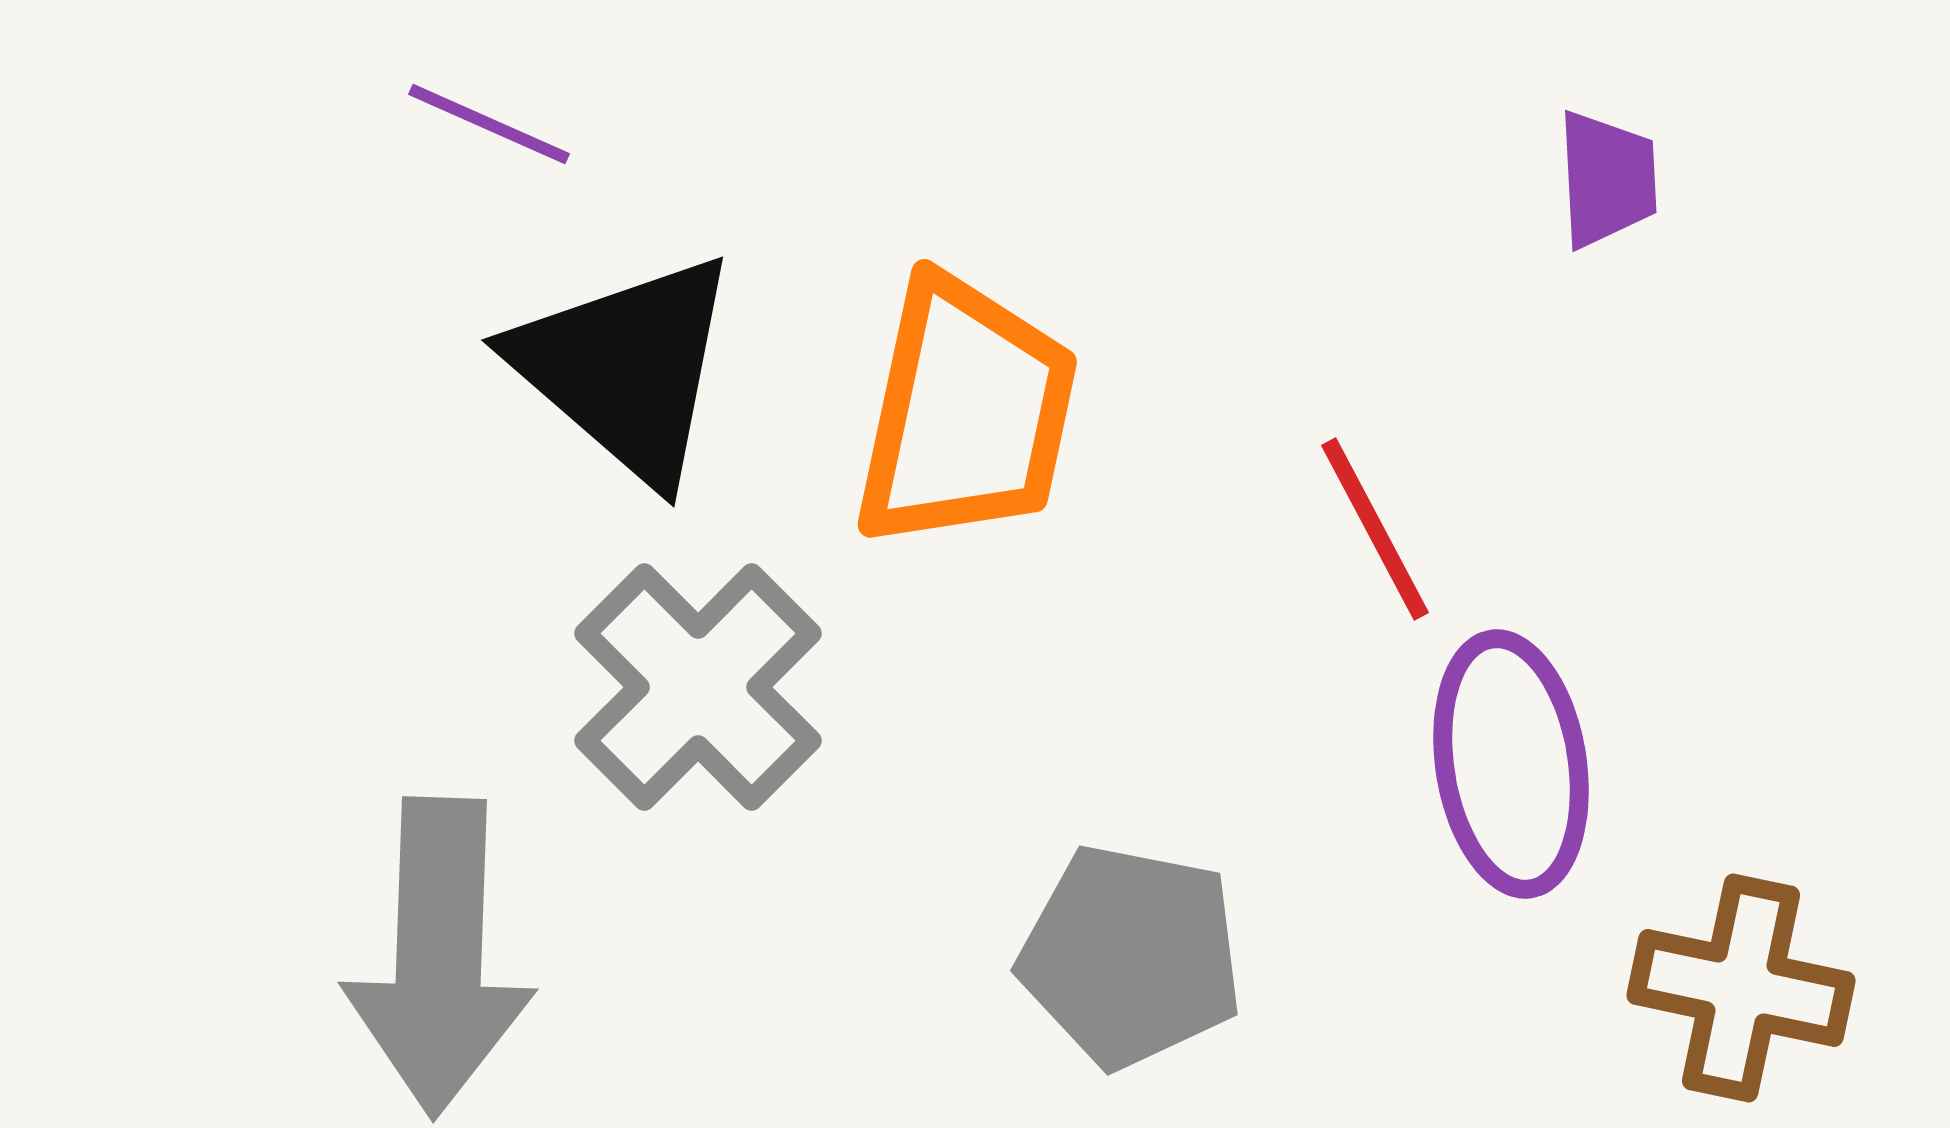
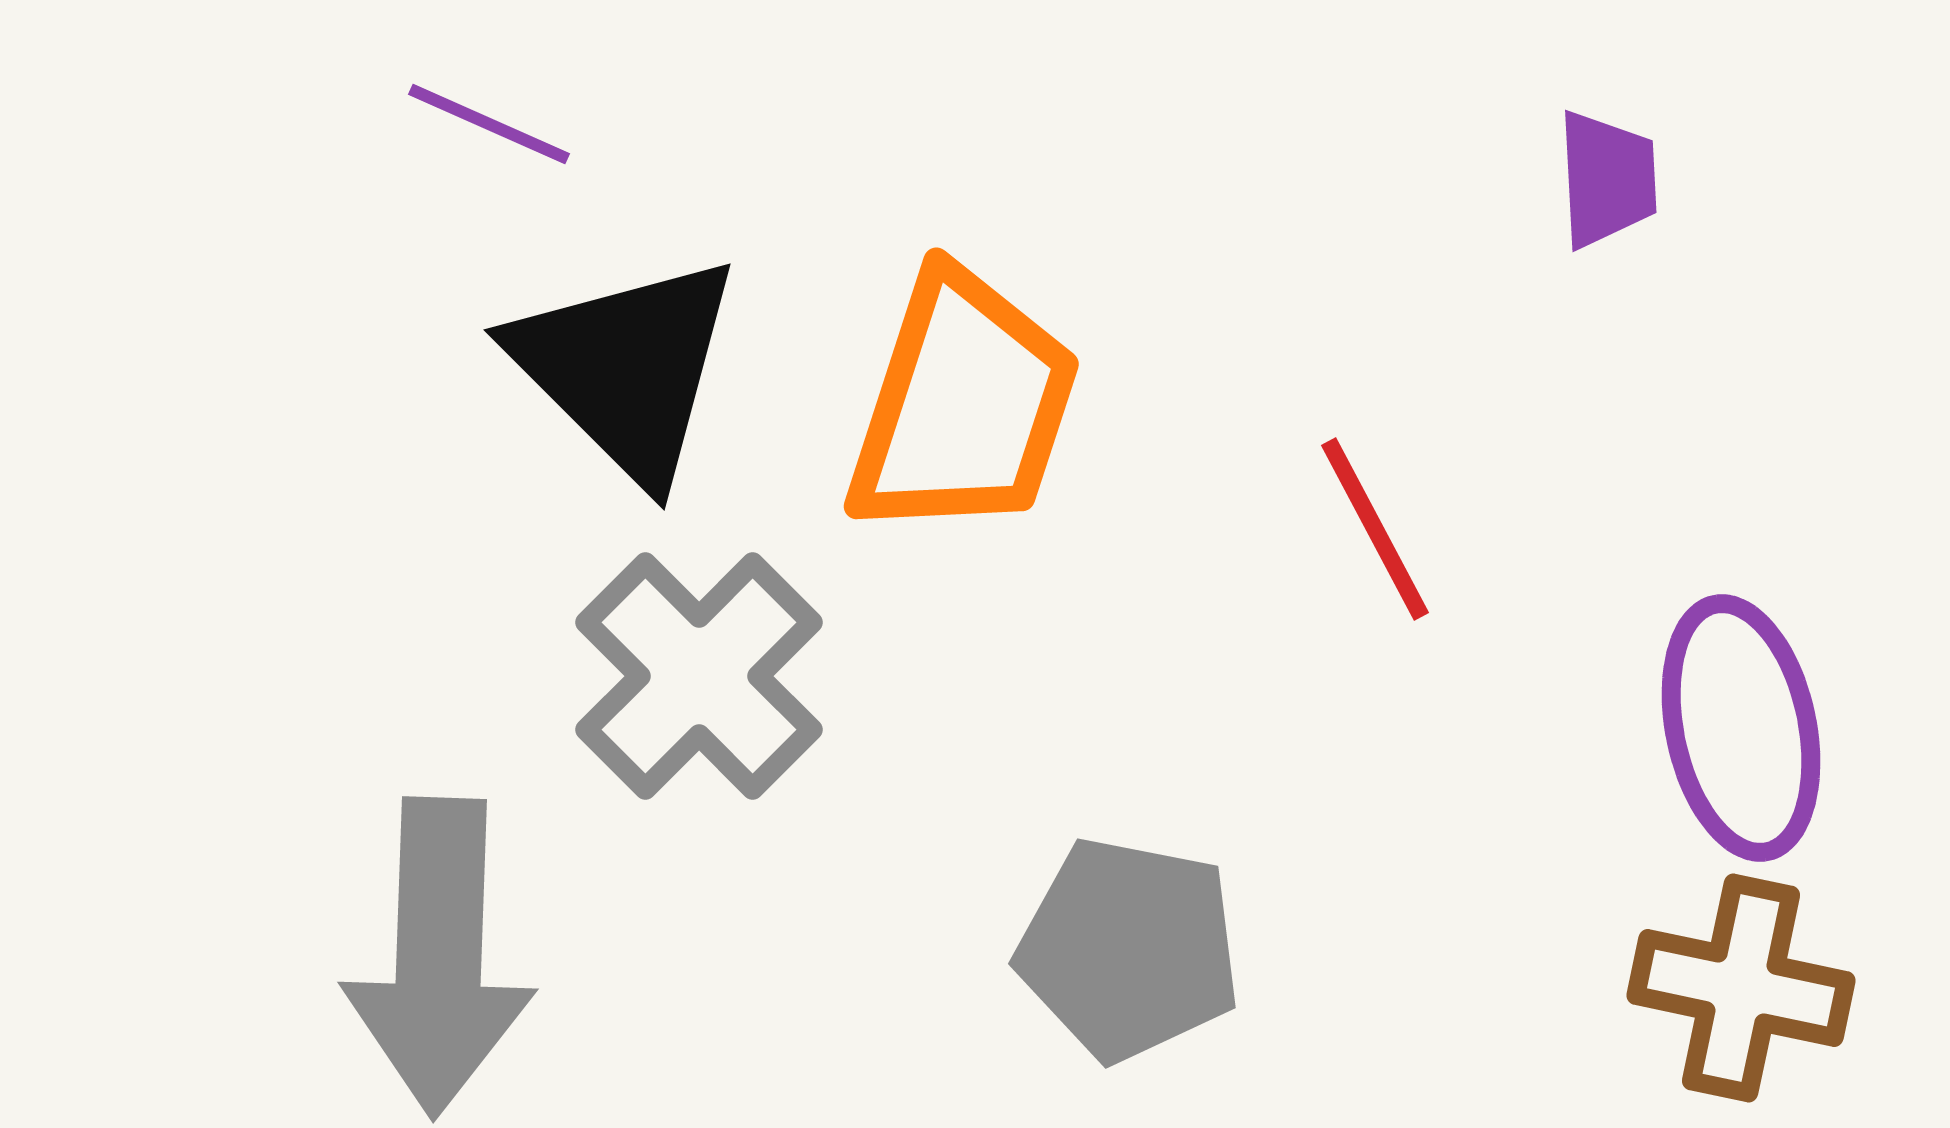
black triangle: rotated 4 degrees clockwise
orange trapezoid: moved 3 px left, 8 px up; rotated 6 degrees clockwise
gray cross: moved 1 px right, 11 px up
purple ellipse: moved 230 px right, 36 px up; rotated 3 degrees counterclockwise
gray pentagon: moved 2 px left, 7 px up
